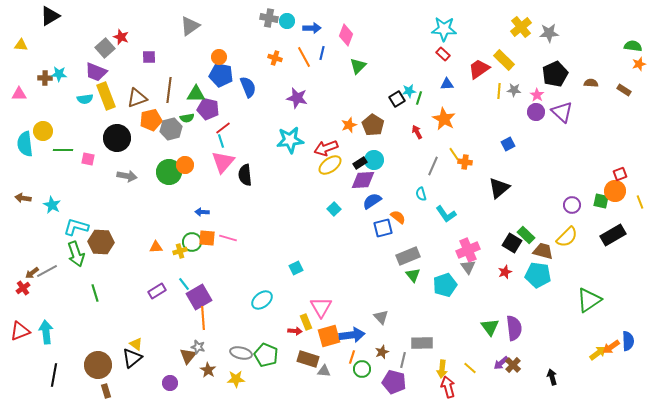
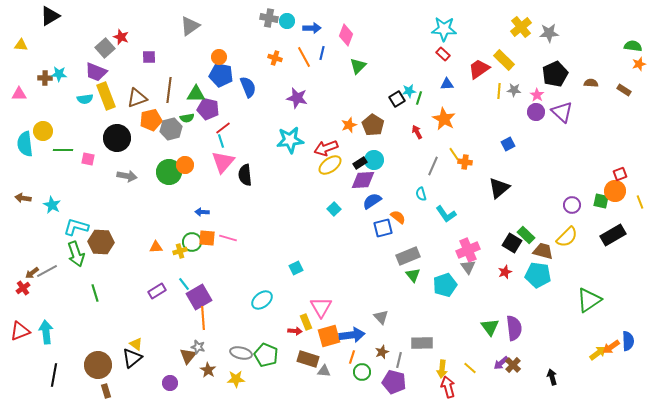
gray line at (403, 360): moved 4 px left
green circle at (362, 369): moved 3 px down
